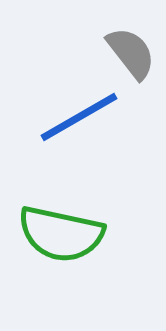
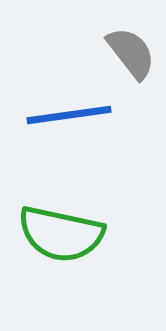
blue line: moved 10 px left, 2 px up; rotated 22 degrees clockwise
